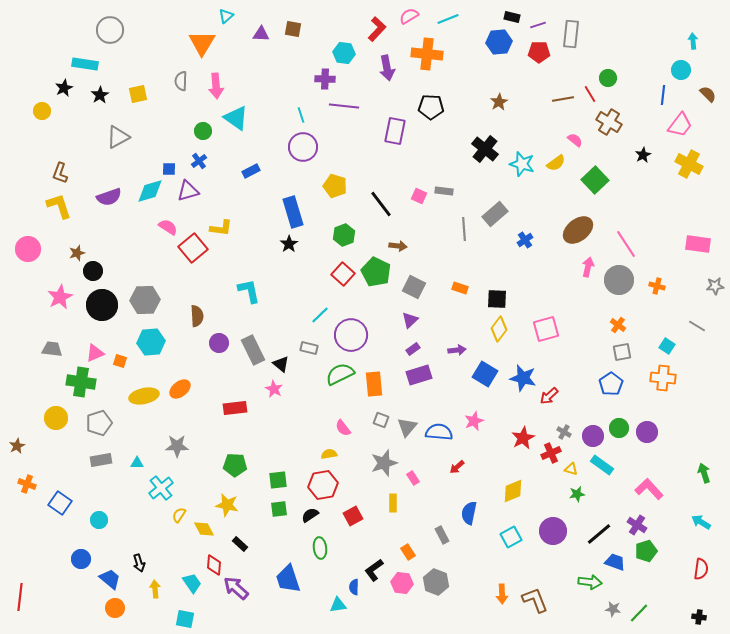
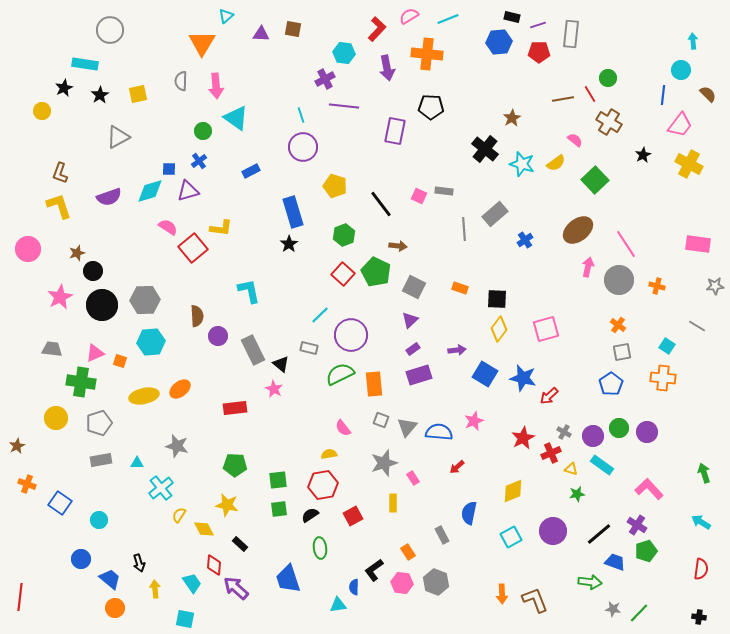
purple cross at (325, 79): rotated 30 degrees counterclockwise
brown star at (499, 102): moved 13 px right, 16 px down
purple circle at (219, 343): moved 1 px left, 7 px up
gray star at (177, 446): rotated 15 degrees clockwise
